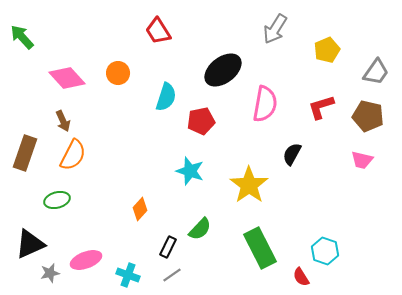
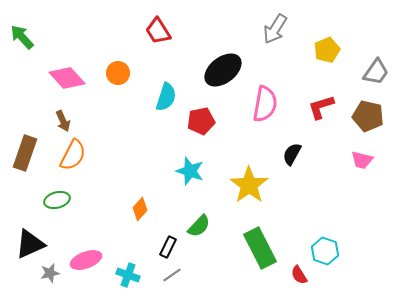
green semicircle: moved 1 px left, 3 px up
red semicircle: moved 2 px left, 2 px up
